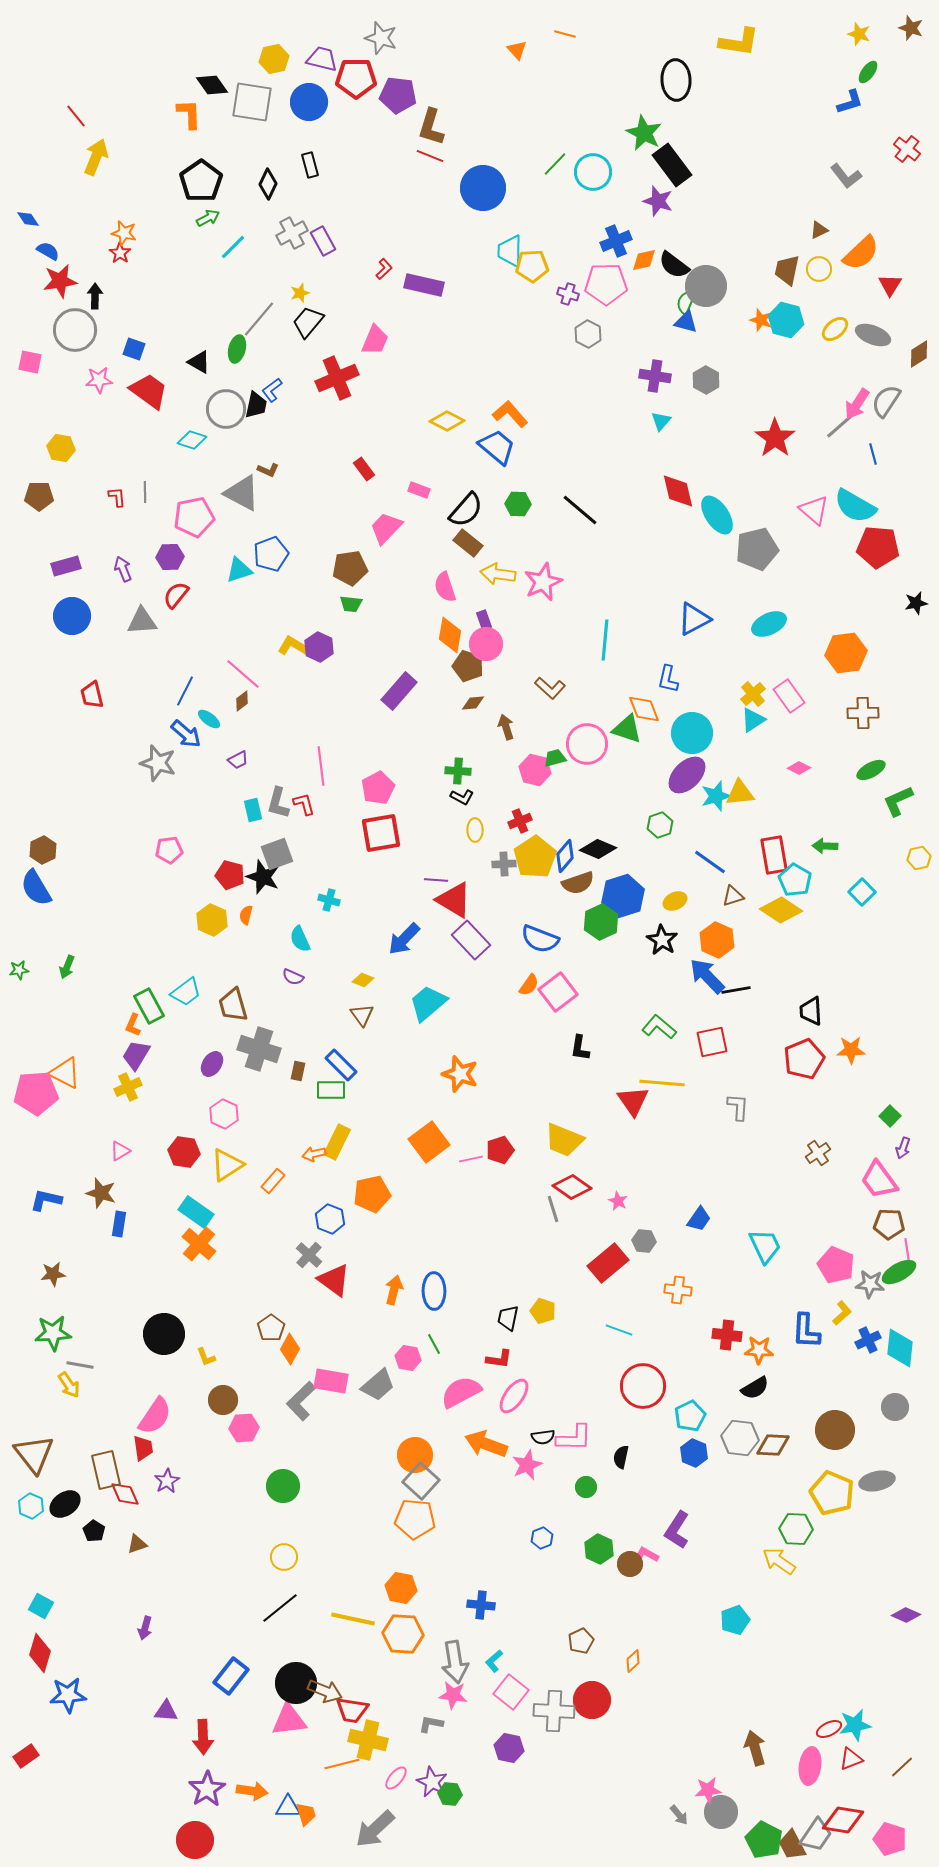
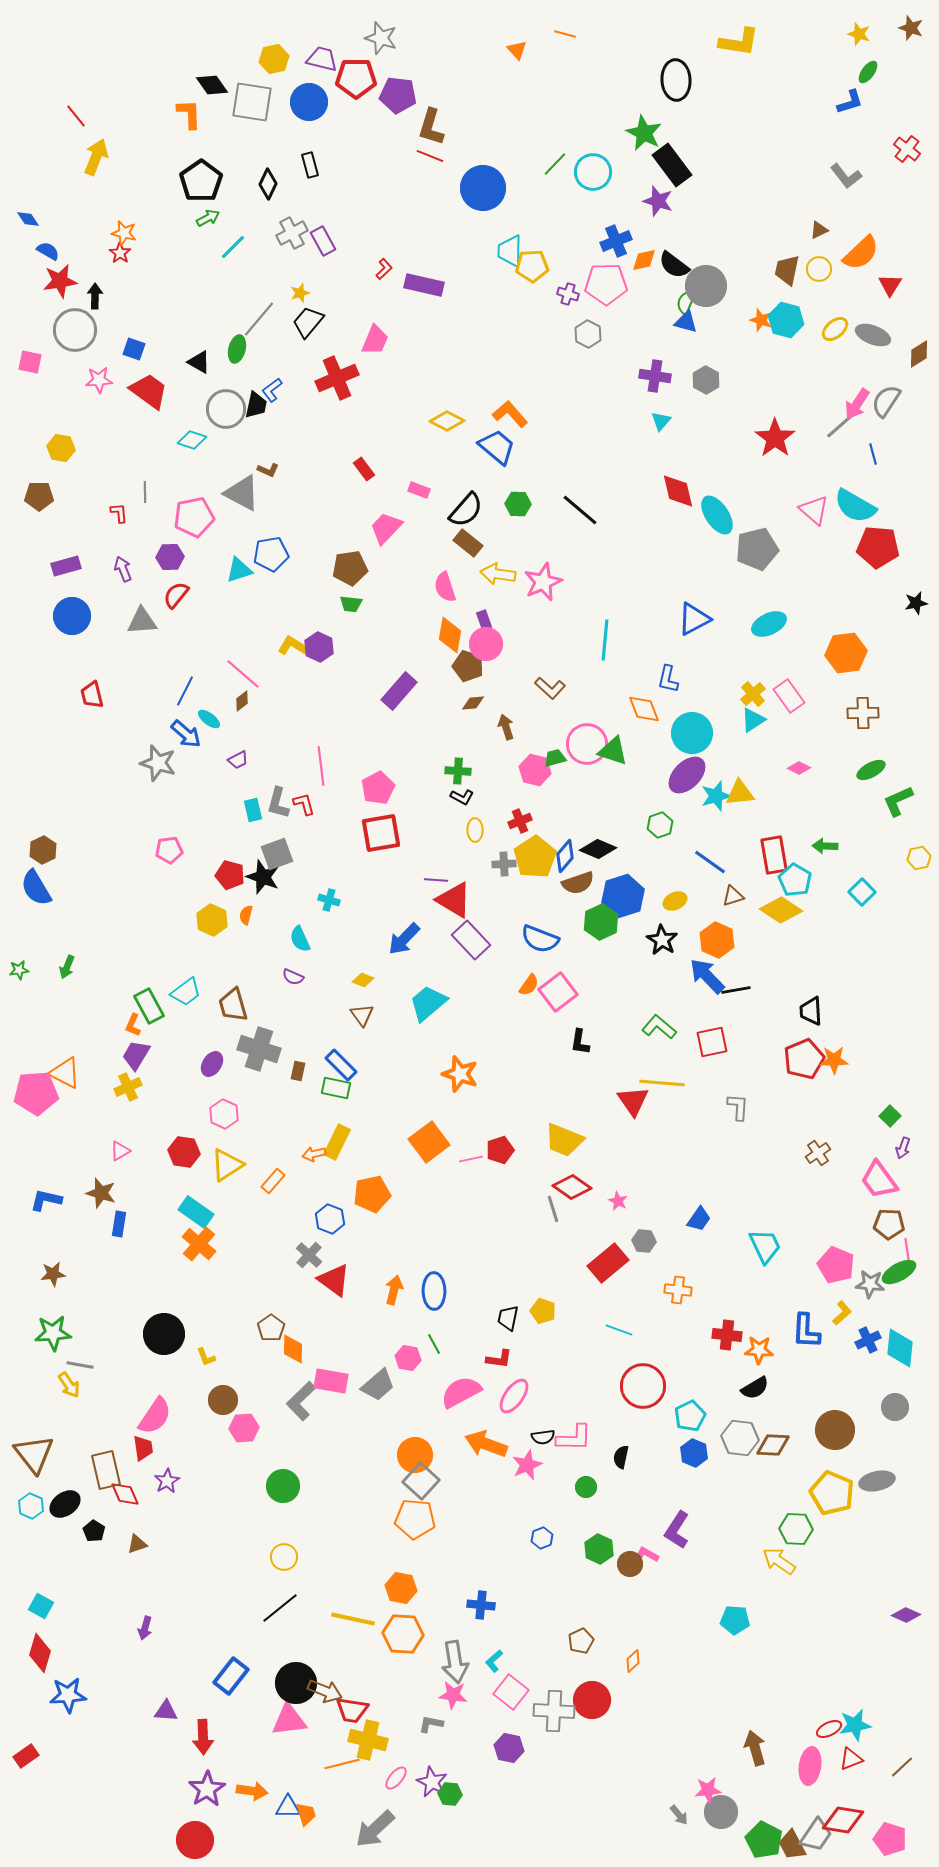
red L-shape at (117, 497): moved 2 px right, 16 px down
blue pentagon at (271, 554): rotated 12 degrees clockwise
green triangle at (627, 729): moved 14 px left, 22 px down
black L-shape at (580, 1048): moved 6 px up
orange star at (851, 1050): moved 17 px left, 10 px down
green rectangle at (331, 1090): moved 5 px right, 2 px up; rotated 12 degrees clockwise
orange diamond at (290, 1349): moved 3 px right; rotated 28 degrees counterclockwise
cyan pentagon at (735, 1620): rotated 24 degrees clockwise
